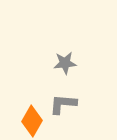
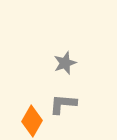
gray star: rotated 15 degrees counterclockwise
